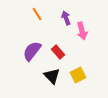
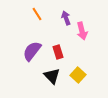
red rectangle: rotated 24 degrees clockwise
yellow square: rotated 21 degrees counterclockwise
